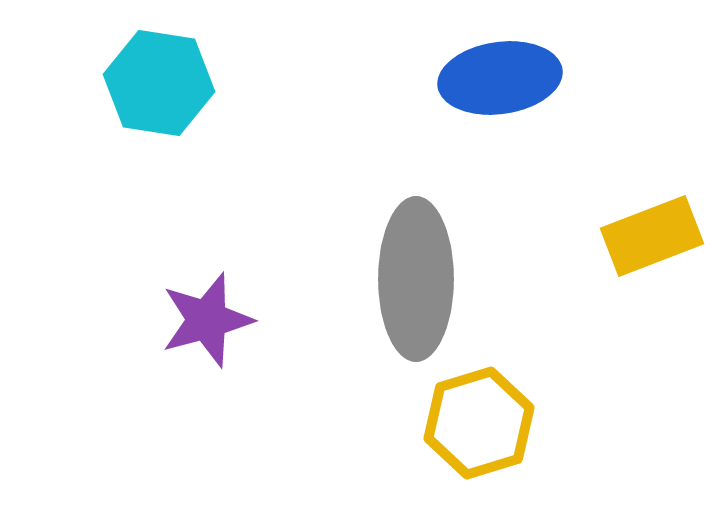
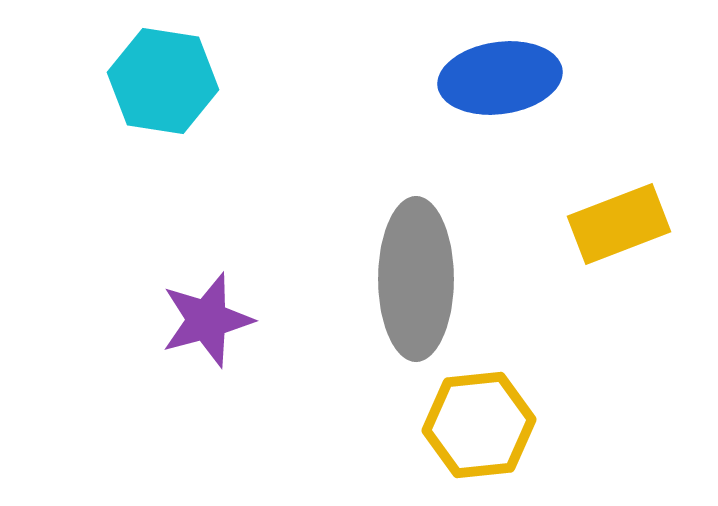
cyan hexagon: moved 4 px right, 2 px up
yellow rectangle: moved 33 px left, 12 px up
yellow hexagon: moved 2 px down; rotated 11 degrees clockwise
